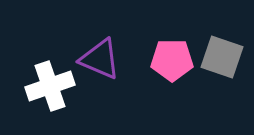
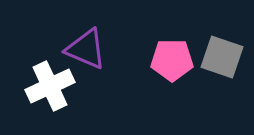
purple triangle: moved 14 px left, 10 px up
white cross: rotated 6 degrees counterclockwise
